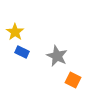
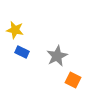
yellow star: moved 2 px up; rotated 24 degrees counterclockwise
gray star: rotated 20 degrees clockwise
